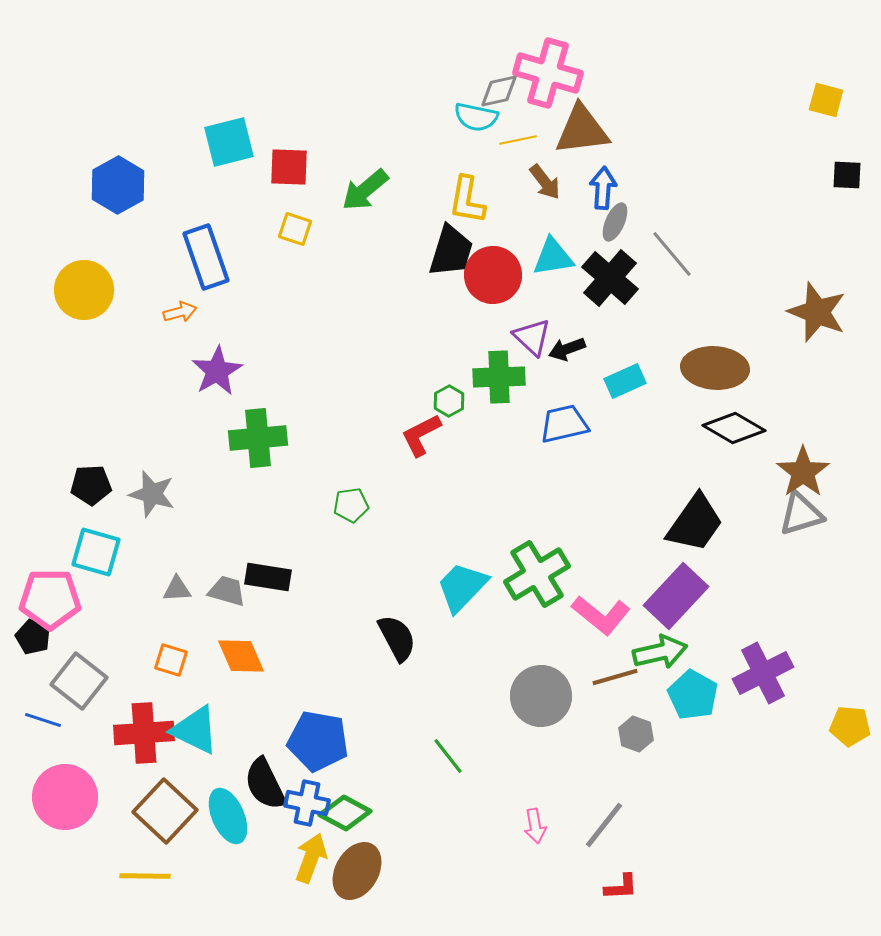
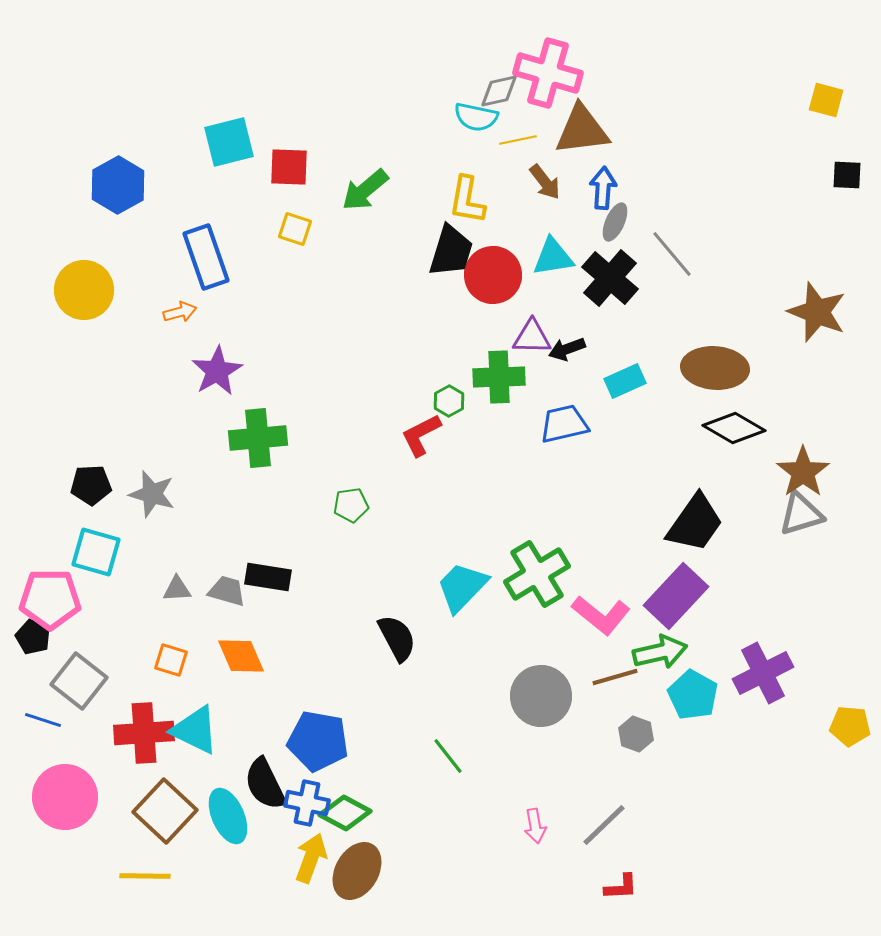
purple triangle at (532, 337): rotated 42 degrees counterclockwise
gray line at (604, 825): rotated 8 degrees clockwise
